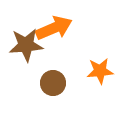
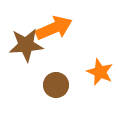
orange star: moved 1 px down; rotated 28 degrees clockwise
brown circle: moved 3 px right, 2 px down
